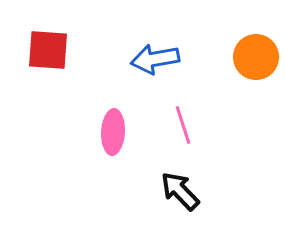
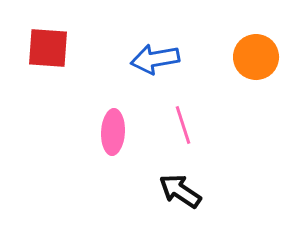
red square: moved 2 px up
black arrow: rotated 12 degrees counterclockwise
